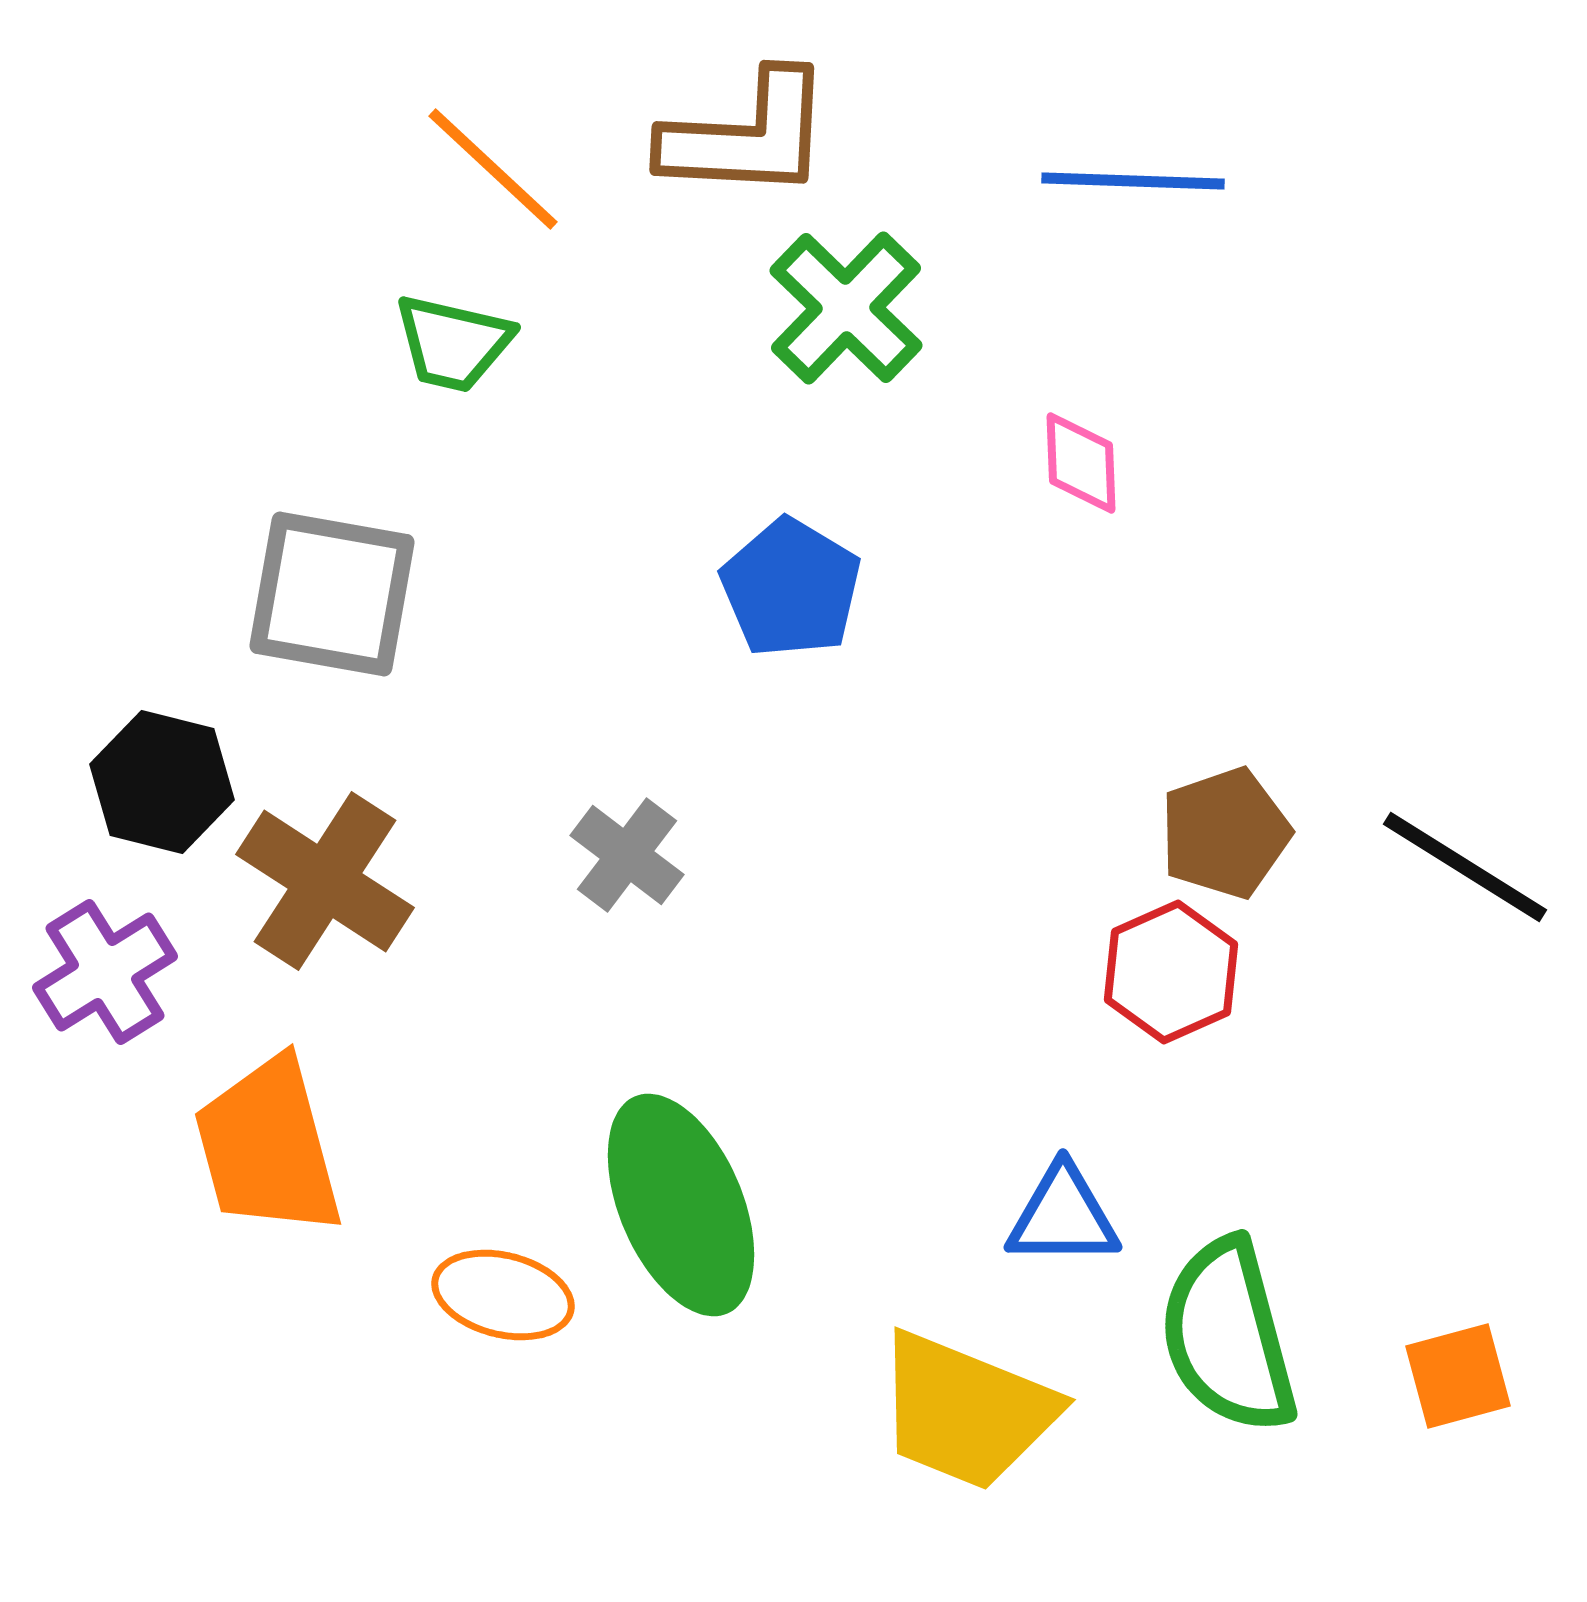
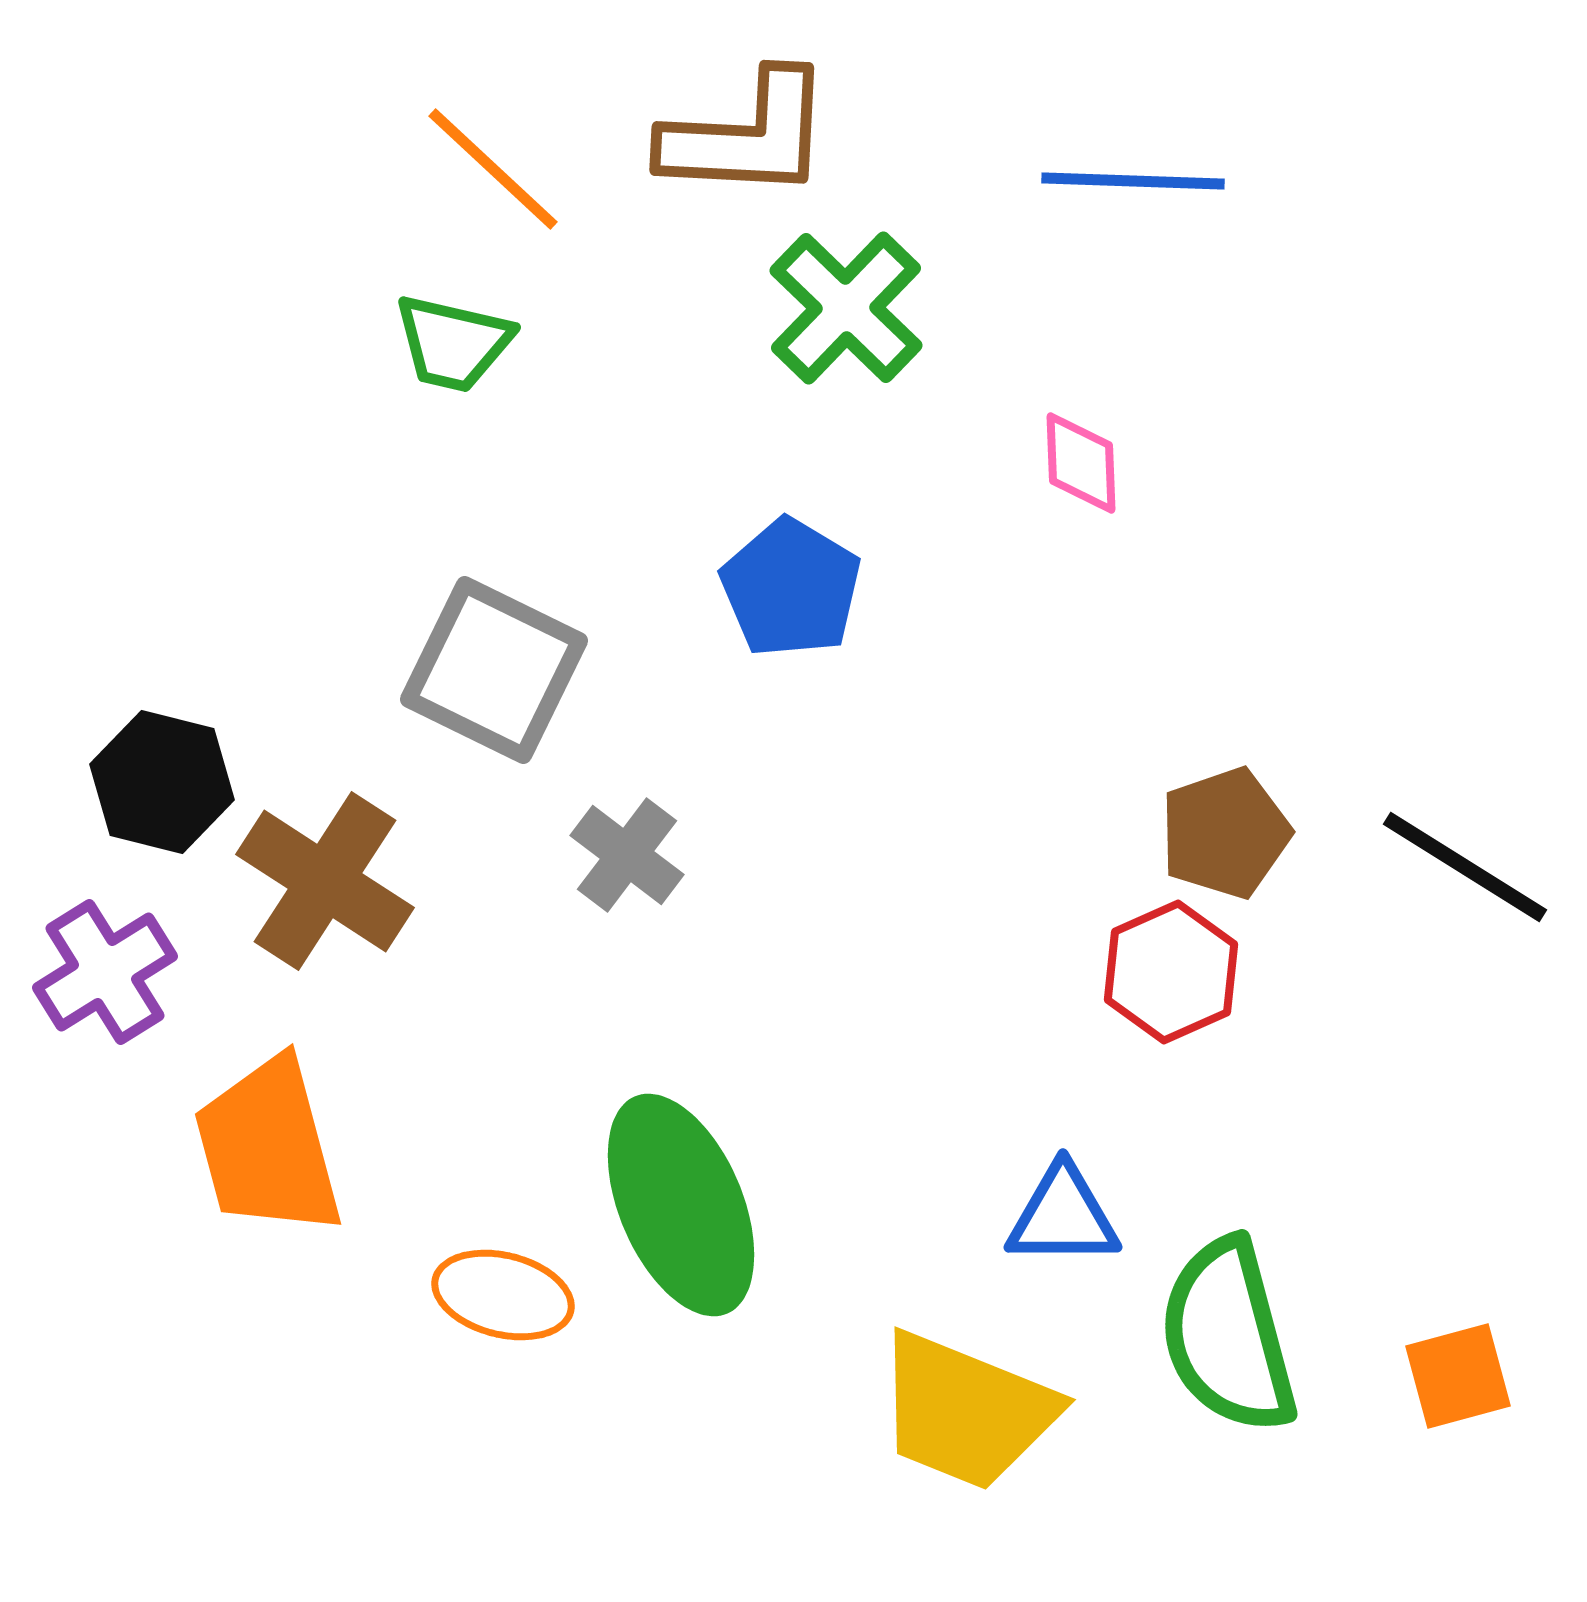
gray square: moved 162 px right, 76 px down; rotated 16 degrees clockwise
